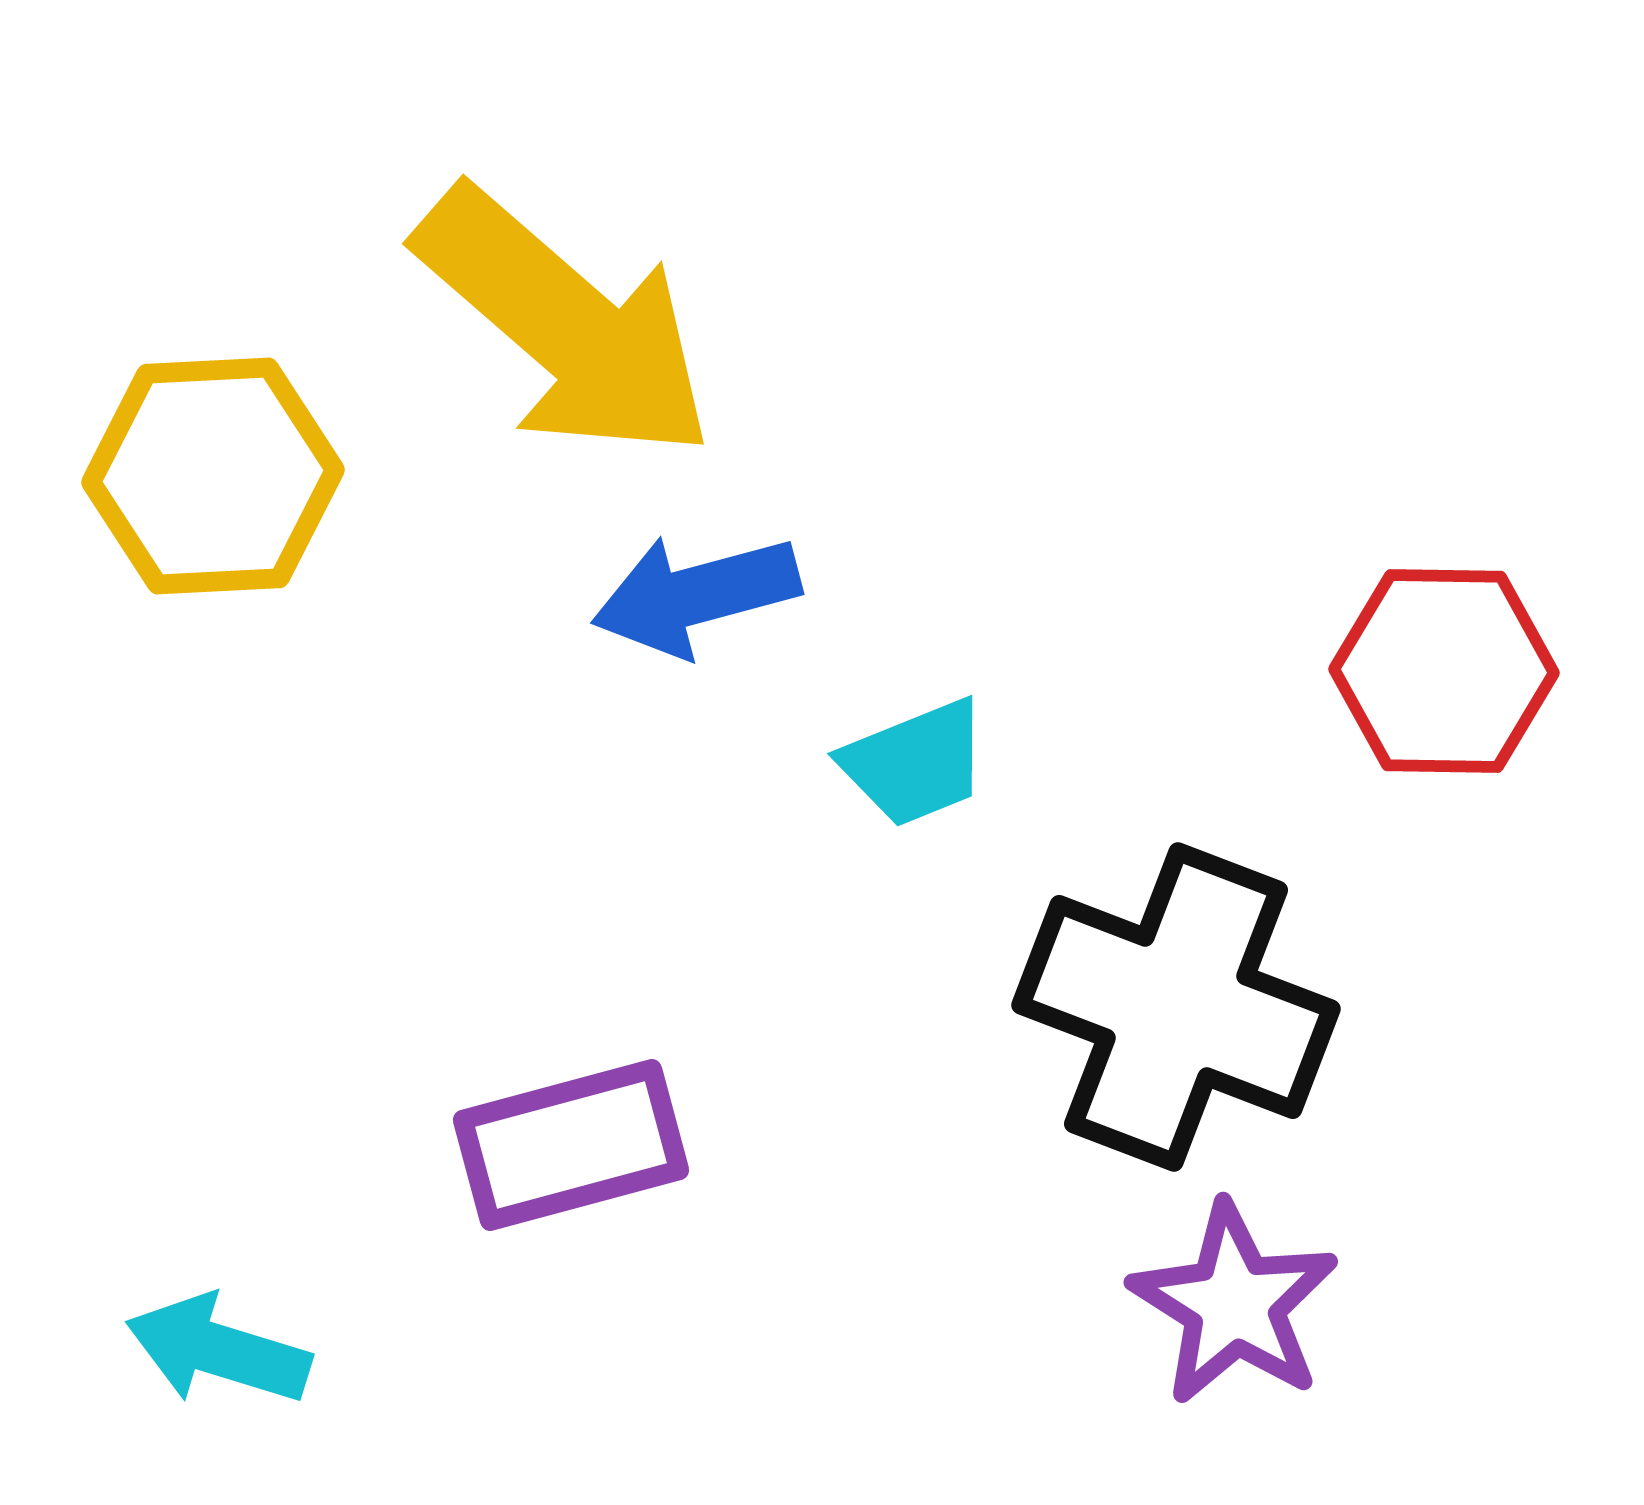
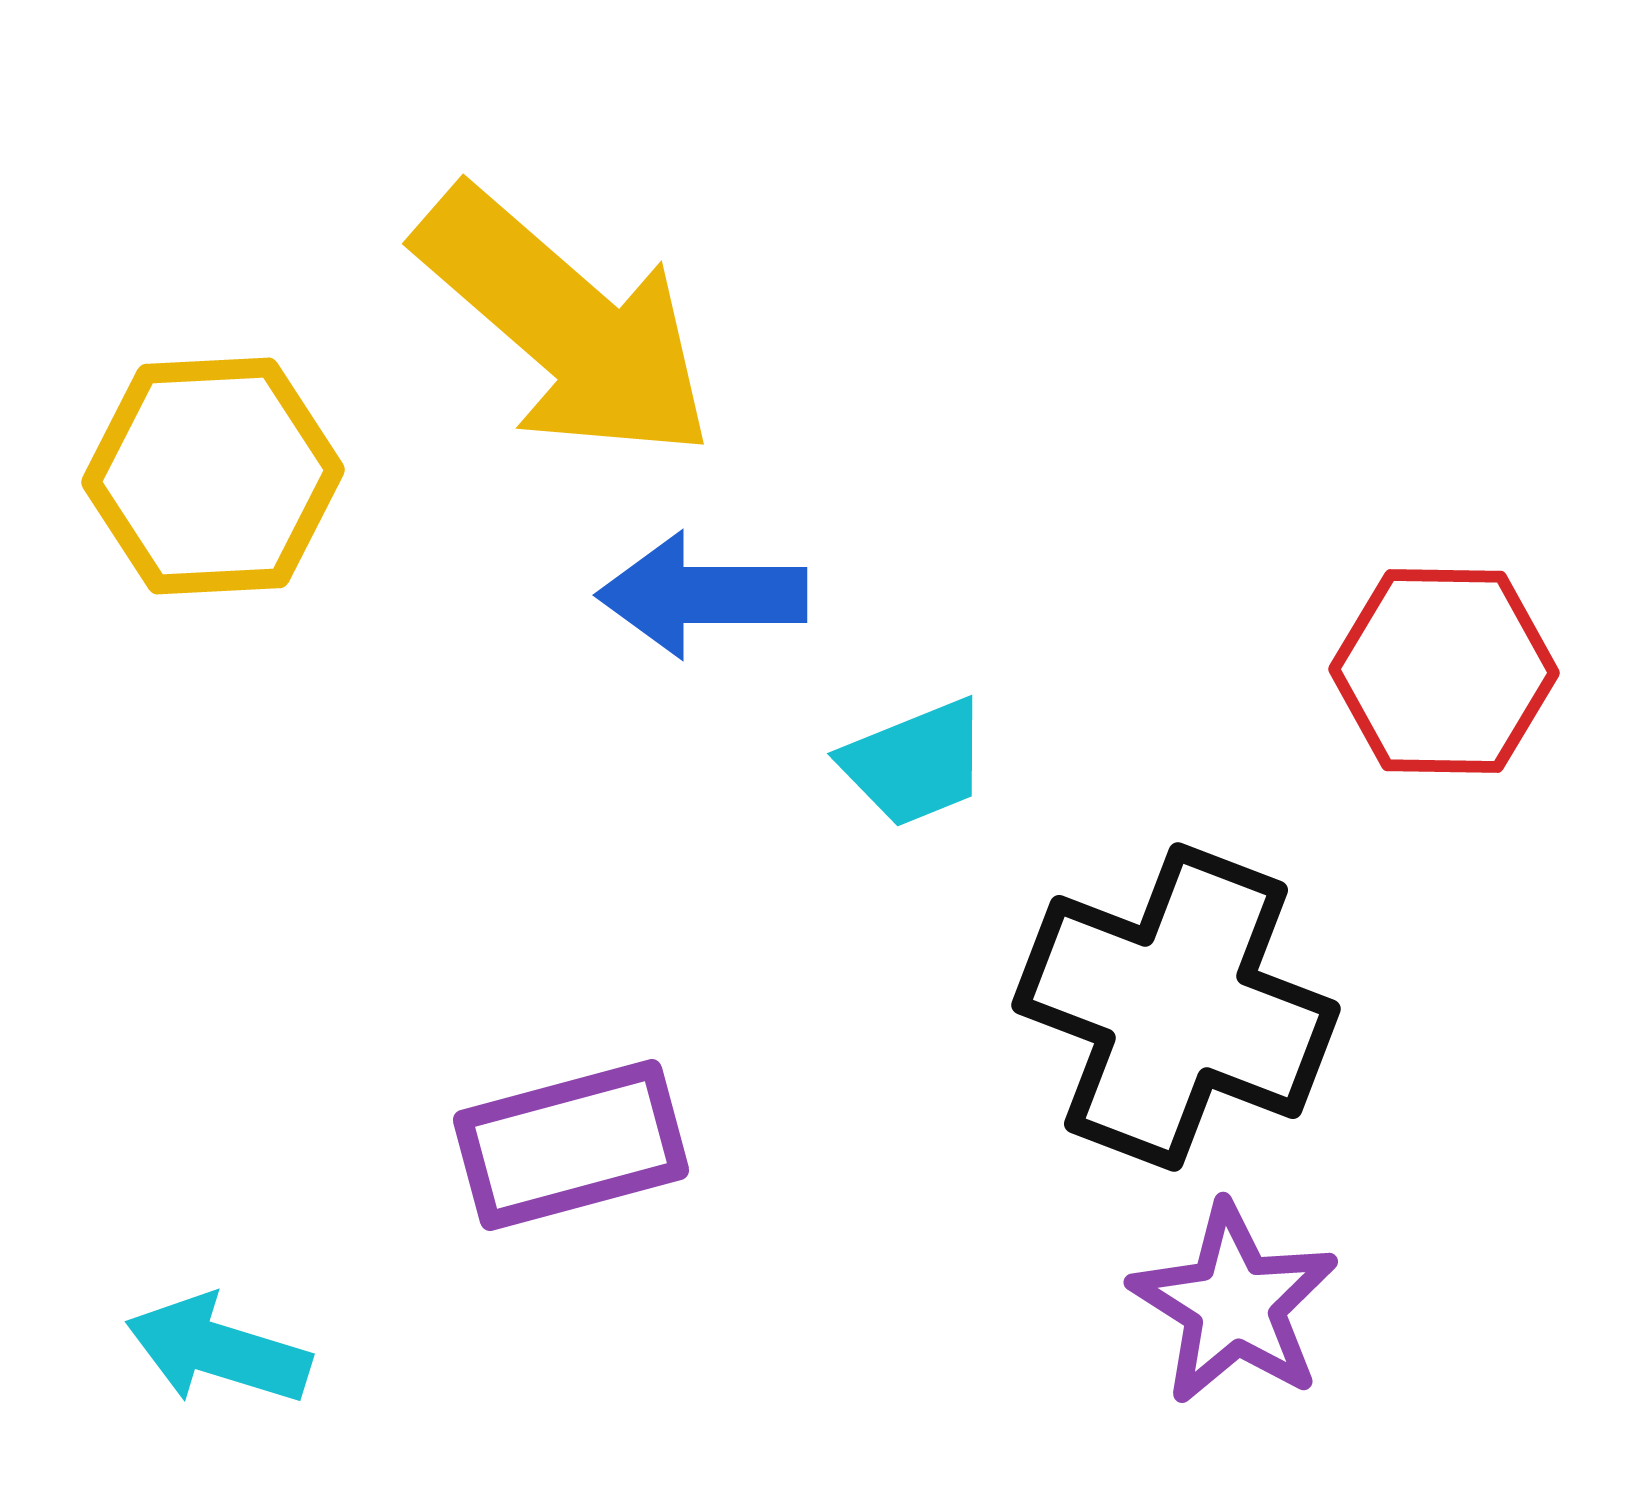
blue arrow: moved 6 px right; rotated 15 degrees clockwise
